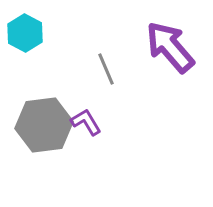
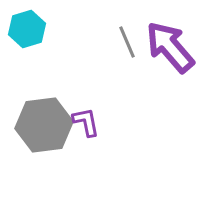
cyan hexagon: moved 2 px right, 4 px up; rotated 15 degrees clockwise
gray line: moved 21 px right, 27 px up
purple L-shape: rotated 20 degrees clockwise
